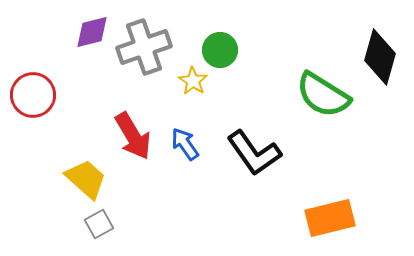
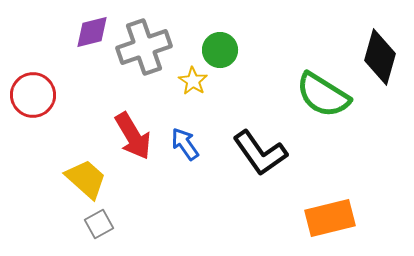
black L-shape: moved 6 px right
